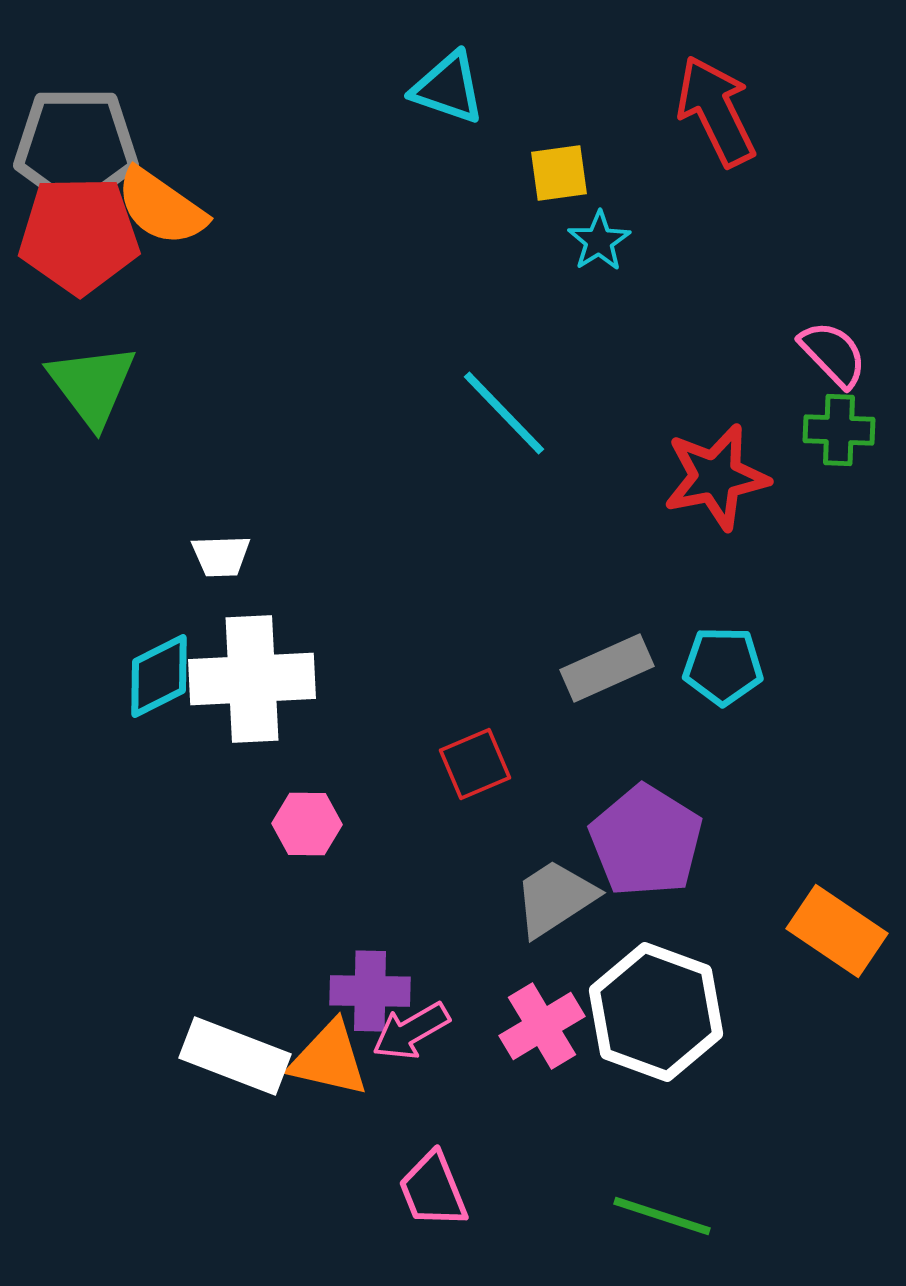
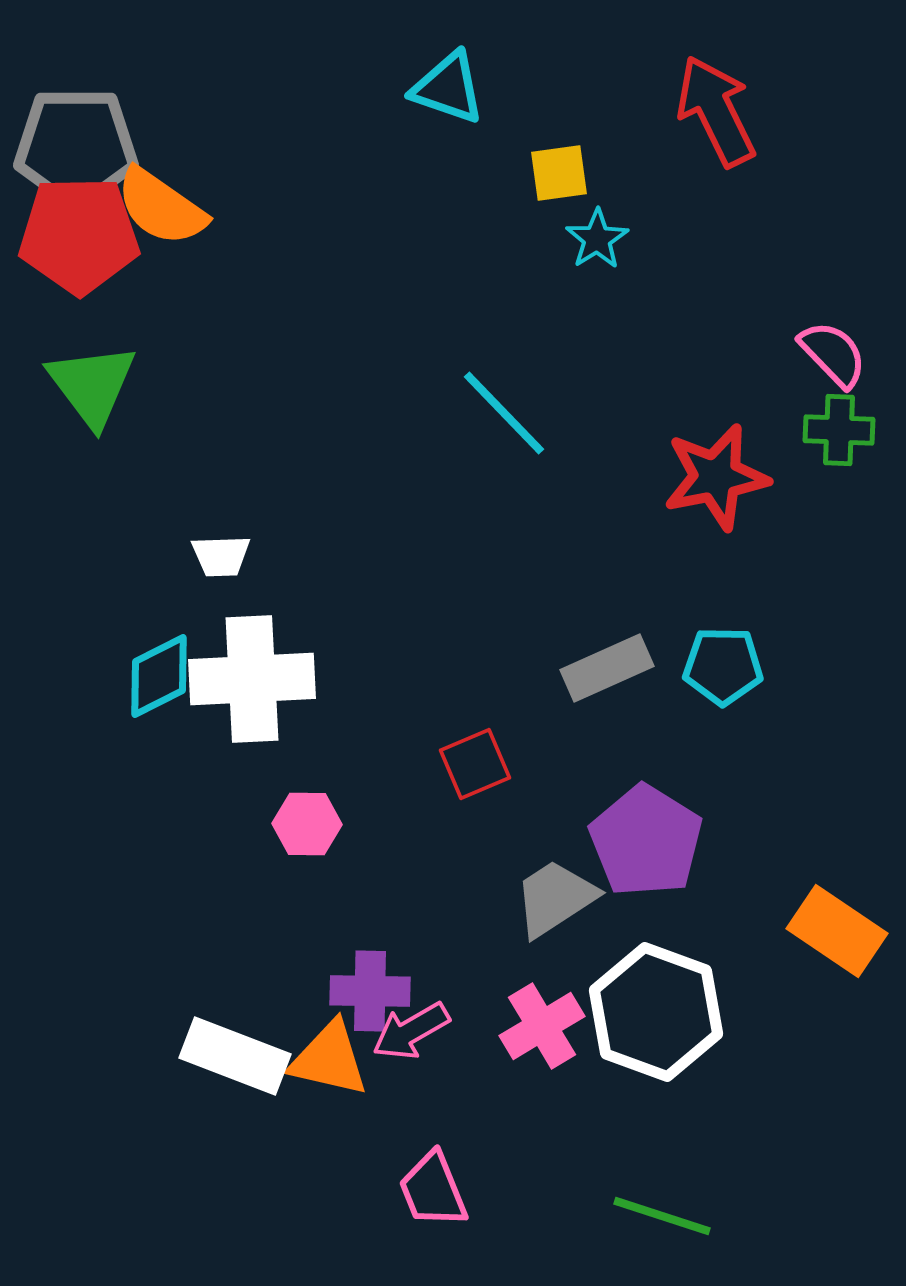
cyan star: moved 2 px left, 2 px up
